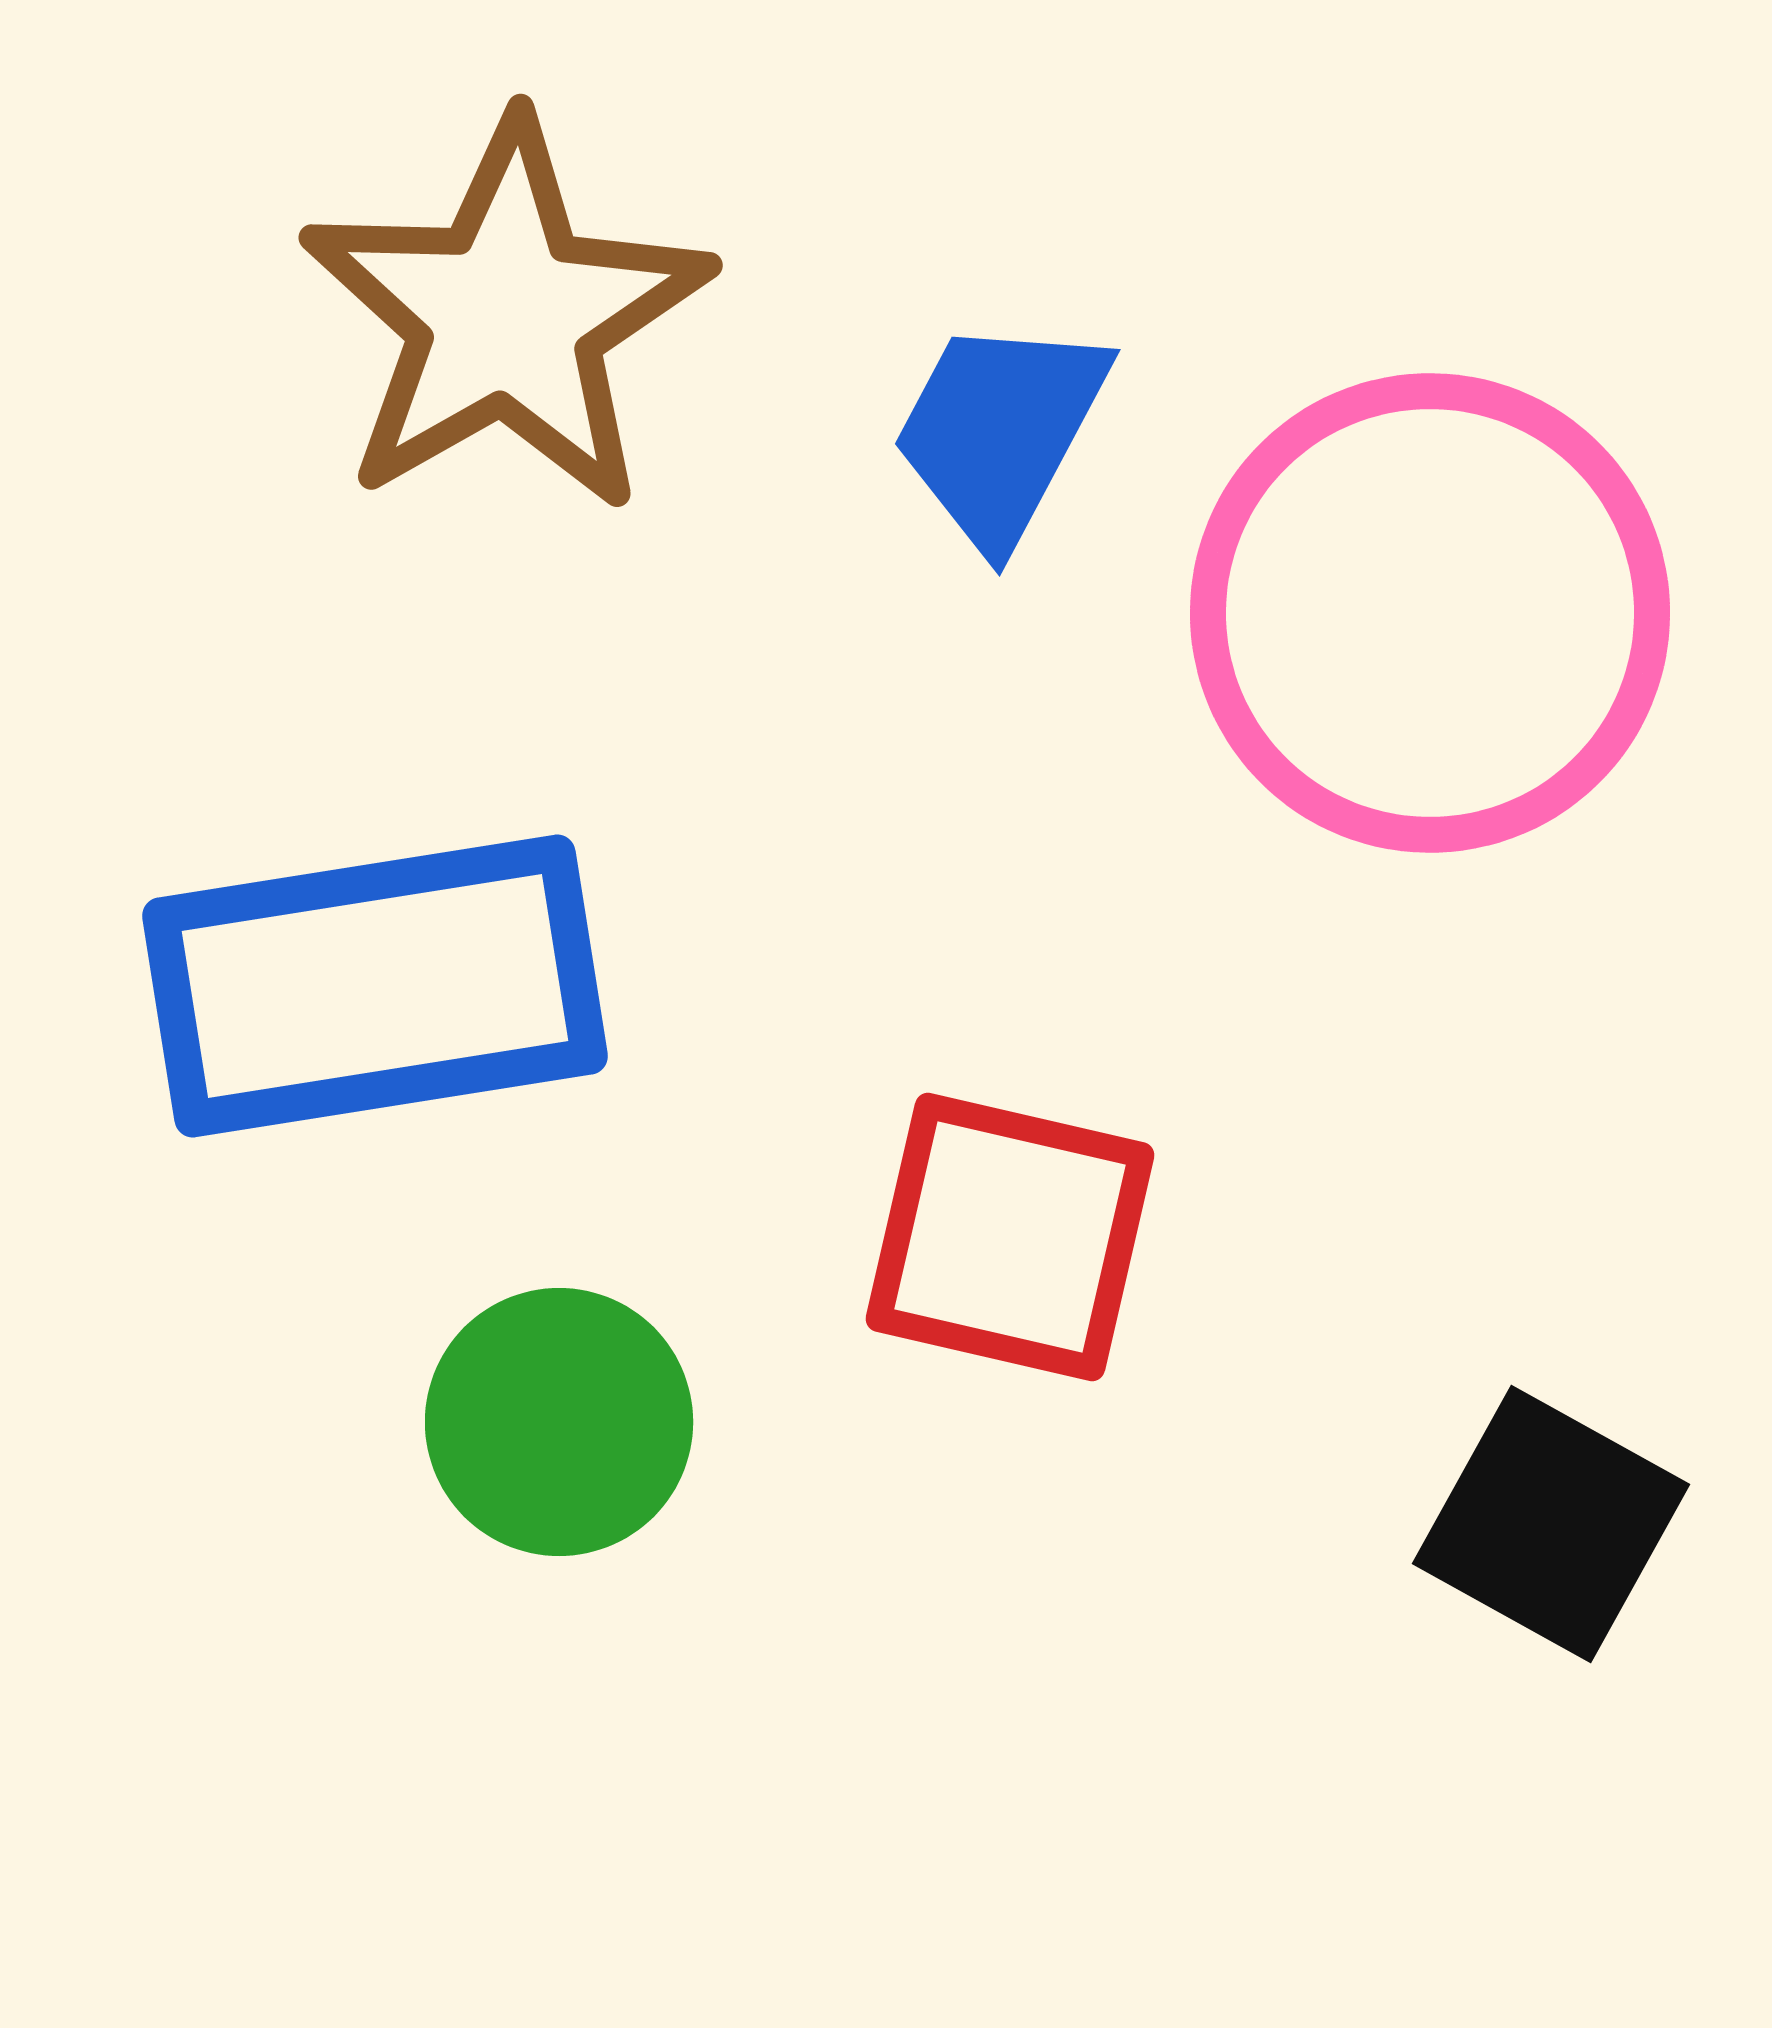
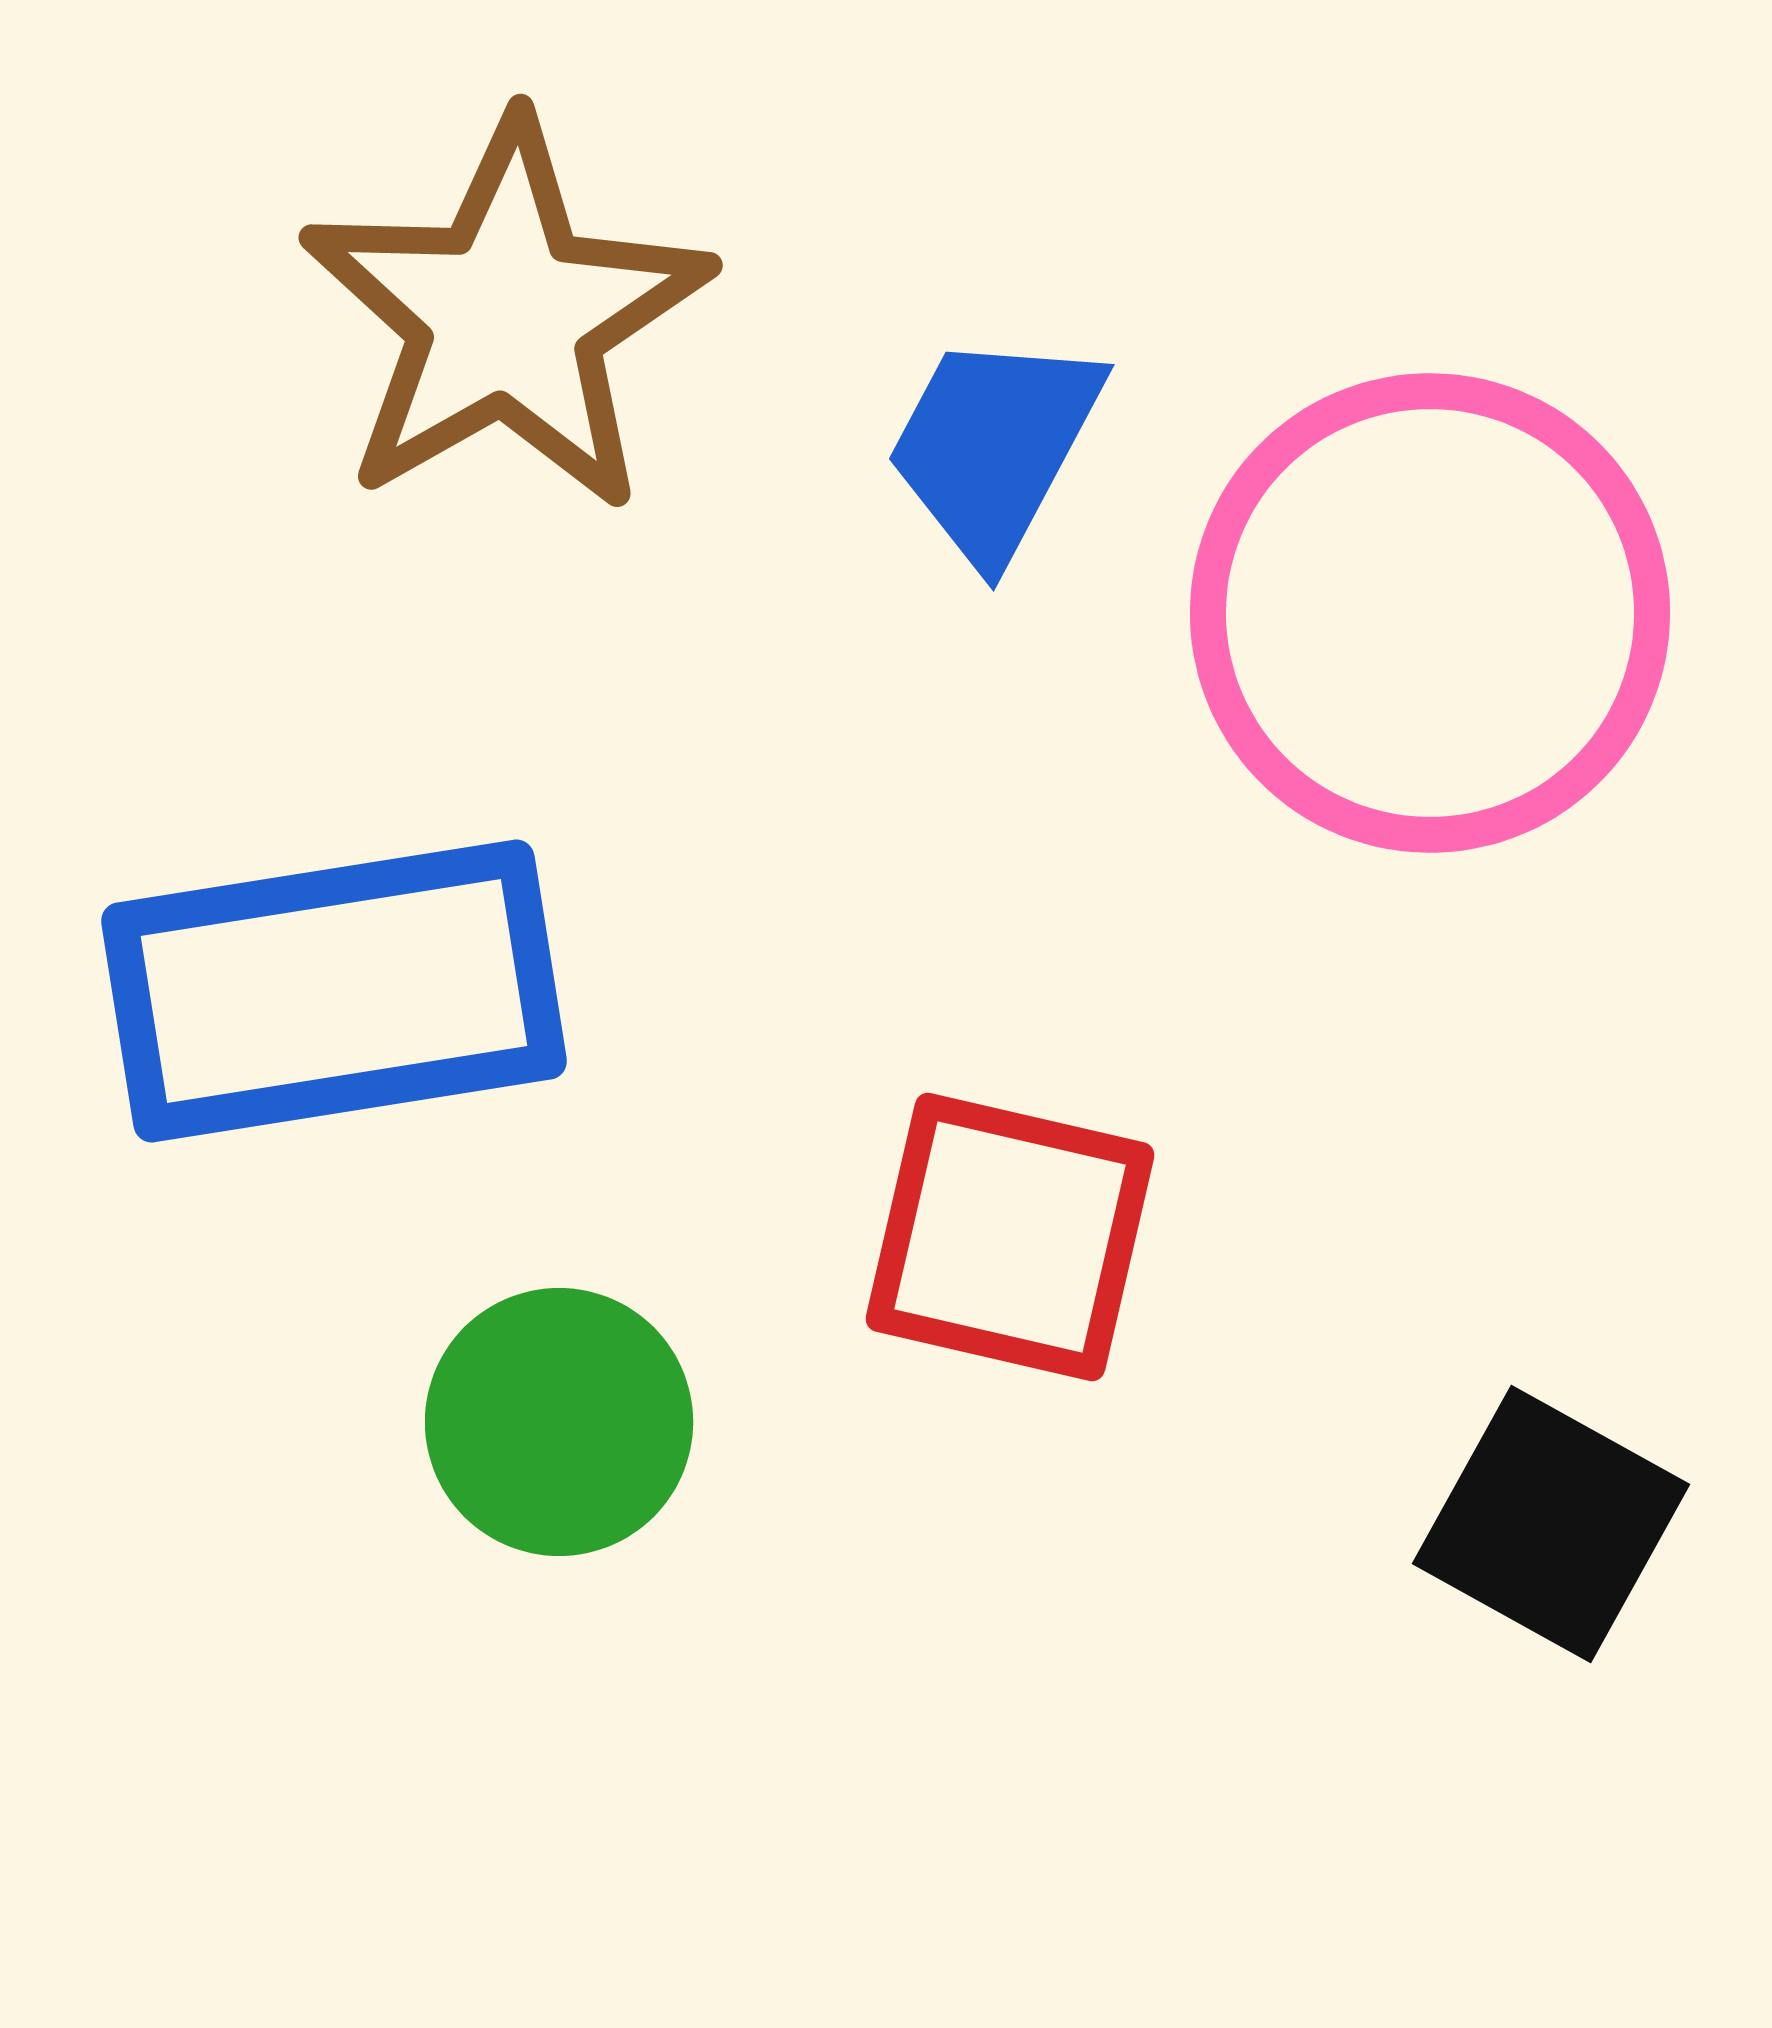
blue trapezoid: moved 6 px left, 15 px down
blue rectangle: moved 41 px left, 5 px down
